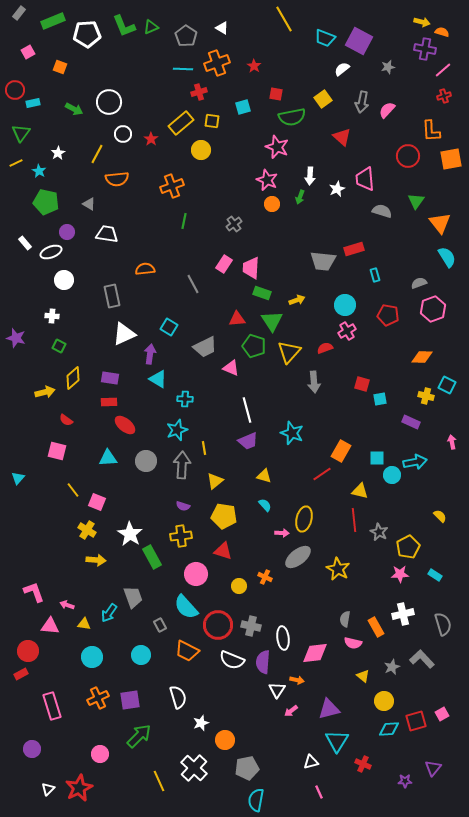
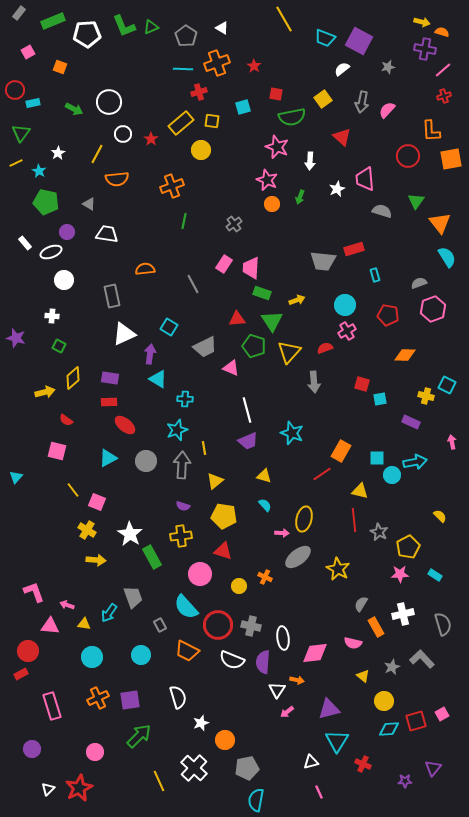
white arrow at (310, 176): moved 15 px up
orange diamond at (422, 357): moved 17 px left, 2 px up
cyan triangle at (108, 458): rotated 24 degrees counterclockwise
cyan triangle at (18, 478): moved 2 px left, 1 px up
pink circle at (196, 574): moved 4 px right
gray semicircle at (345, 619): moved 16 px right, 15 px up; rotated 21 degrees clockwise
pink arrow at (291, 711): moved 4 px left, 1 px down
pink circle at (100, 754): moved 5 px left, 2 px up
